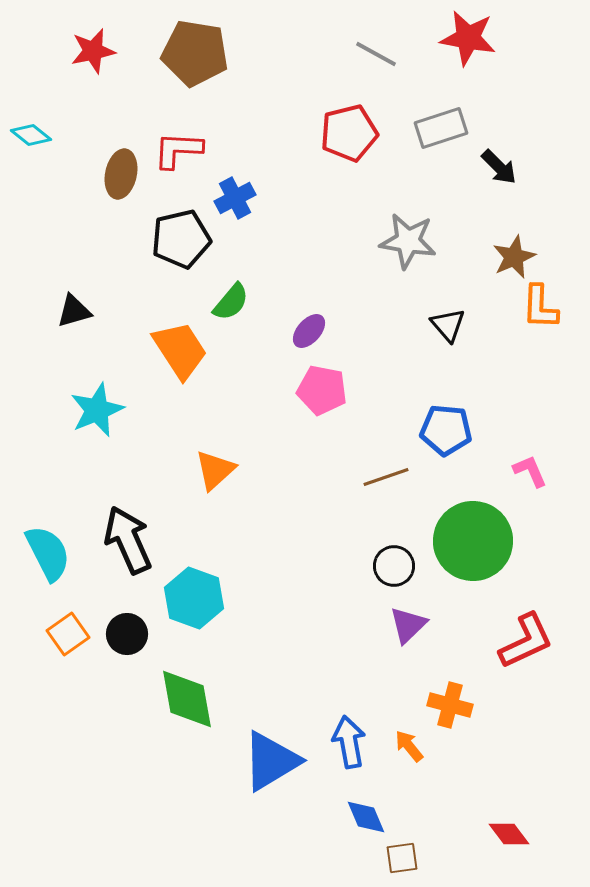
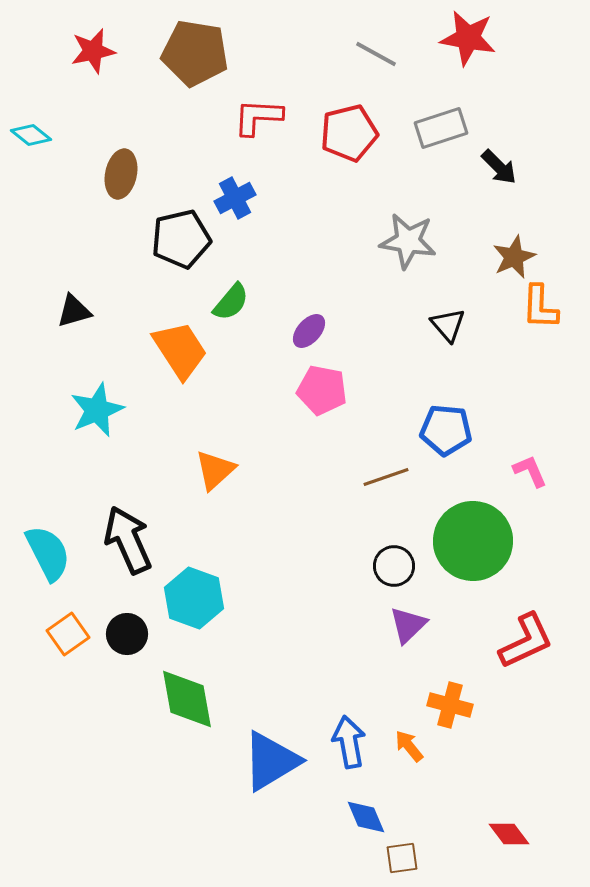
red L-shape at (178, 150): moved 80 px right, 33 px up
